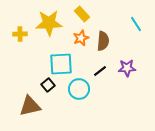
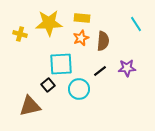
yellow rectangle: moved 4 px down; rotated 42 degrees counterclockwise
yellow cross: rotated 16 degrees clockwise
